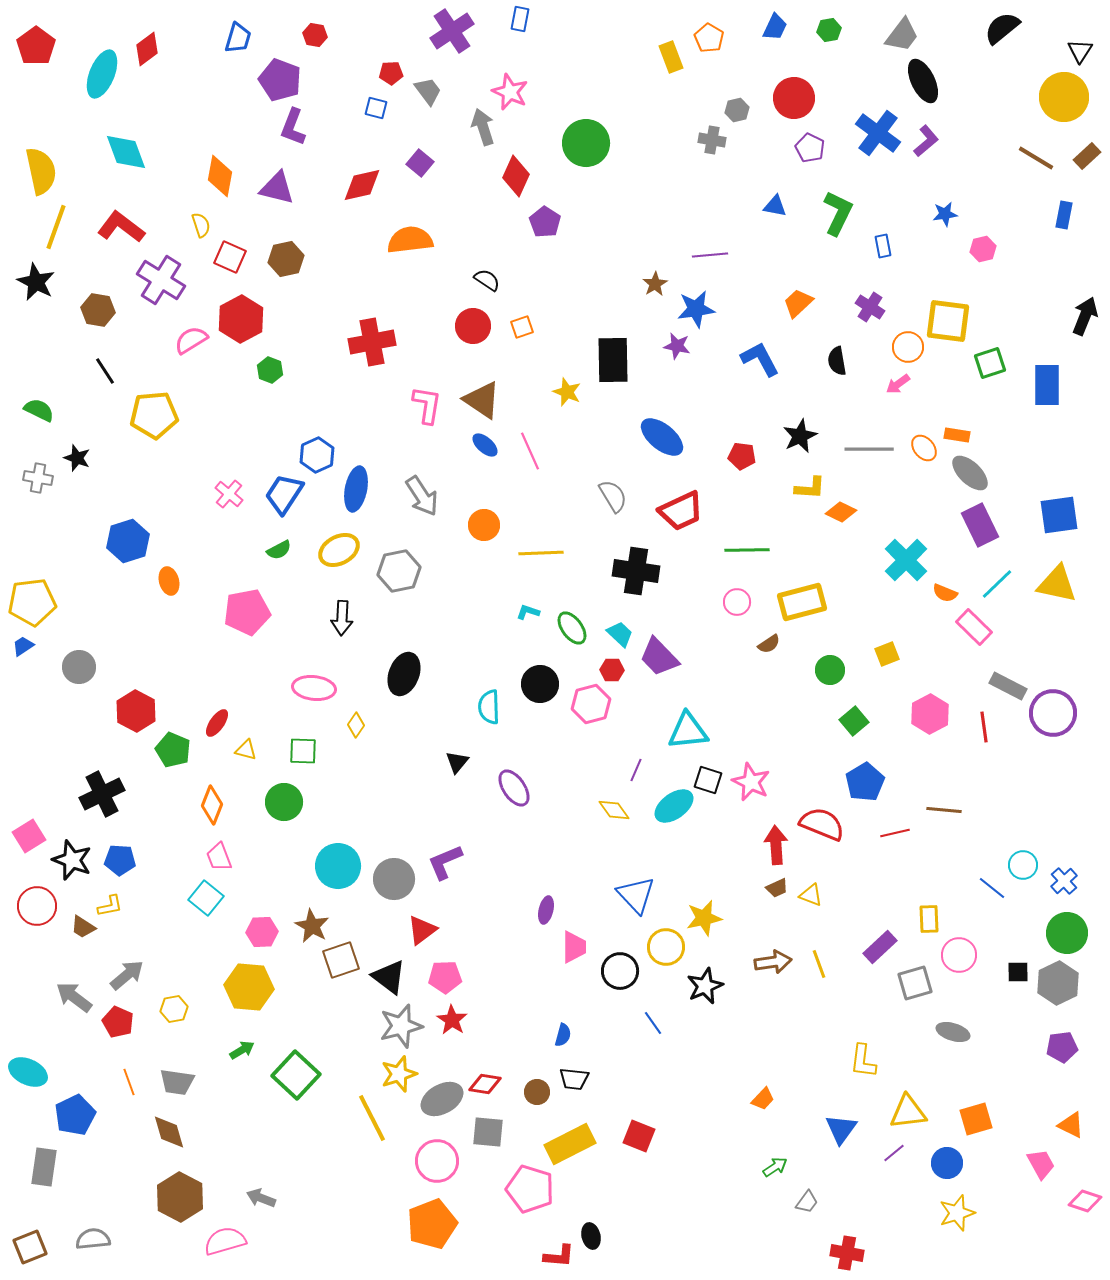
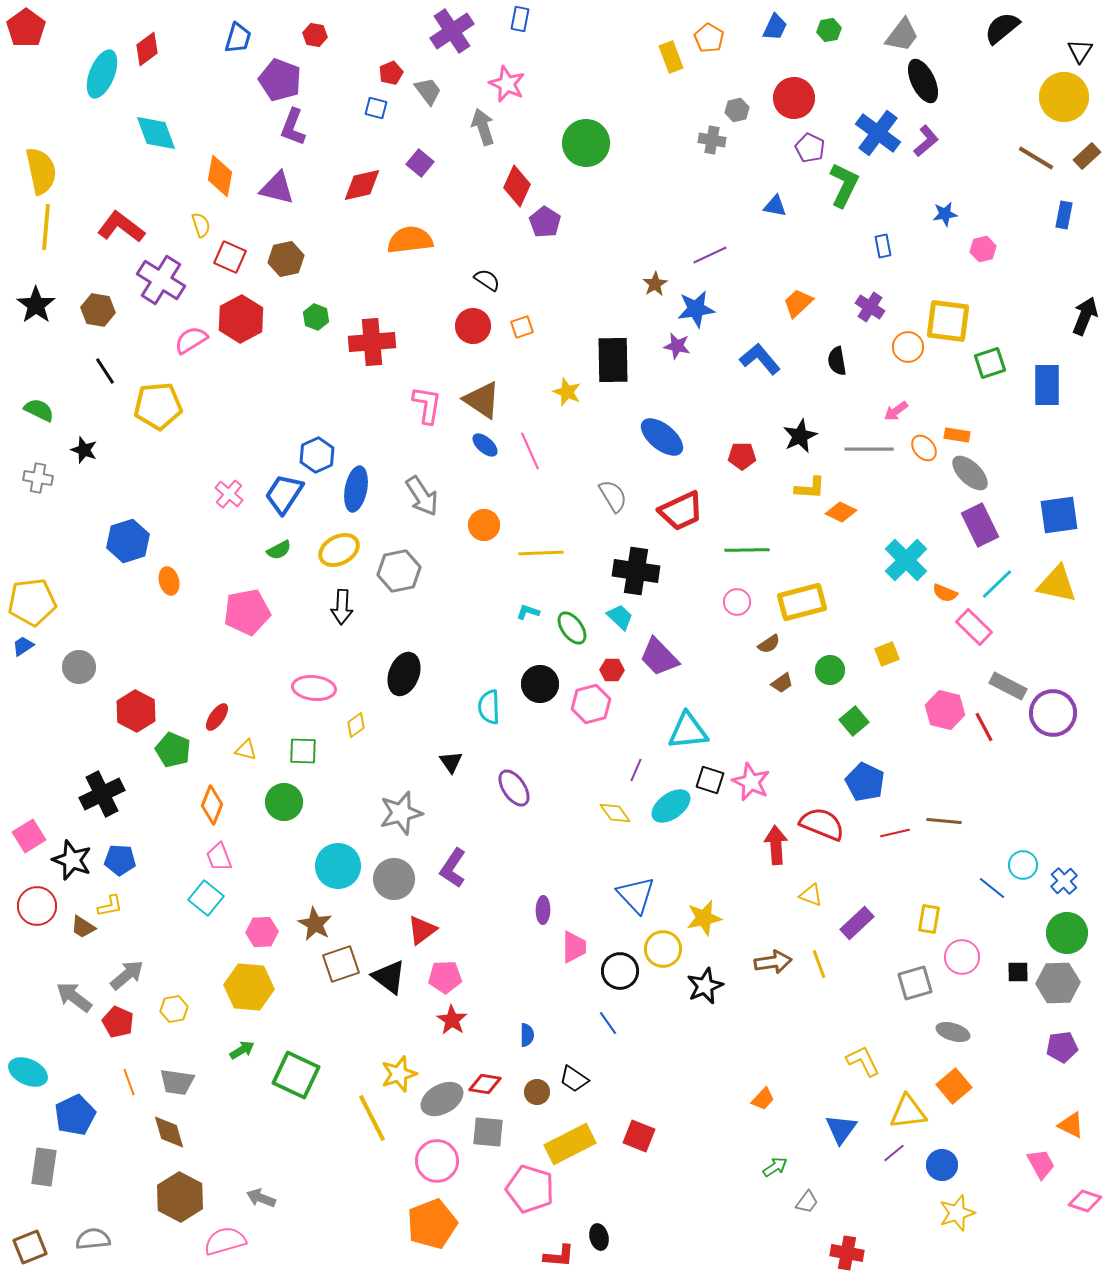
red pentagon at (36, 46): moved 10 px left, 18 px up
red pentagon at (391, 73): rotated 20 degrees counterclockwise
pink star at (510, 92): moved 3 px left, 8 px up
cyan diamond at (126, 152): moved 30 px right, 19 px up
red diamond at (516, 176): moved 1 px right, 10 px down
green L-shape at (838, 213): moved 6 px right, 28 px up
yellow line at (56, 227): moved 10 px left; rotated 15 degrees counterclockwise
purple line at (710, 255): rotated 20 degrees counterclockwise
black star at (36, 282): moved 23 px down; rotated 9 degrees clockwise
red cross at (372, 342): rotated 6 degrees clockwise
blue L-shape at (760, 359): rotated 12 degrees counterclockwise
green hexagon at (270, 370): moved 46 px right, 53 px up
pink arrow at (898, 384): moved 2 px left, 27 px down
yellow pentagon at (154, 415): moved 4 px right, 9 px up
red pentagon at (742, 456): rotated 8 degrees counterclockwise
black star at (77, 458): moved 7 px right, 8 px up
black arrow at (342, 618): moved 11 px up
cyan trapezoid at (620, 634): moved 17 px up
pink hexagon at (930, 714): moved 15 px right, 4 px up; rotated 18 degrees counterclockwise
red ellipse at (217, 723): moved 6 px up
yellow diamond at (356, 725): rotated 20 degrees clockwise
red line at (984, 727): rotated 20 degrees counterclockwise
black triangle at (457, 762): moved 6 px left; rotated 15 degrees counterclockwise
black square at (708, 780): moved 2 px right
blue pentagon at (865, 782): rotated 15 degrees counterclockwise
cyan ellipse at (674, 806): moved 3 px left
yellow diamond at (614, 810): moved 1 px right, 3 px down
brown line at (944, 810): moved 11 px down
purple L-shape at (445, 862): moved 8 px right, 6 px down; rotated 33 degrees counterclockwise
brown trapezoid at (777, 888): moved 5 px right, 205 px up; rotated 10 degrees counterclockwise
purple ellipse at (546, 910): moved 3 px left; rotated 12 degrees counterclockwise
yellow rectangle at (929, 919): rotated 12 degrees clockwise
brown star at (312, 926): moved 3 px right, 2 px up
yellow circle at (666, 947): moved 3 px left, 2 px down
purple rectangle at (880, 947): moved 23 px left, 24 px up
pink circle at (959, 955): moved 3 px right, 2 px down
brown square at (341, 960): moved 4 px down
gray hexagon at (1058, 983): rotated 24 degrees clockwise
blue line at (653, 1023): moved 45 px left
gray star at (401, 1026): moved 213 px up
blue semicircle at (563, 1035): moved 36 px left; rotated 15 degrees counterclockwise
yellow L-shape at (863, 1061): rotated 147 degrees clockwise
green square at (296, 1075): rotated 18 degrees counterclockwise
black trapezoid at (574, 1079): rotated 28 degrees clockwise
orange square at (976, 1119): moved 22 px left, 33 px up; rotated 24 degrees counterclockwise
blue circle at (947, 1163): moved 5 px left, 2 px down
black ellipse at (591, 1236): moved 8 px right, 1 px down
